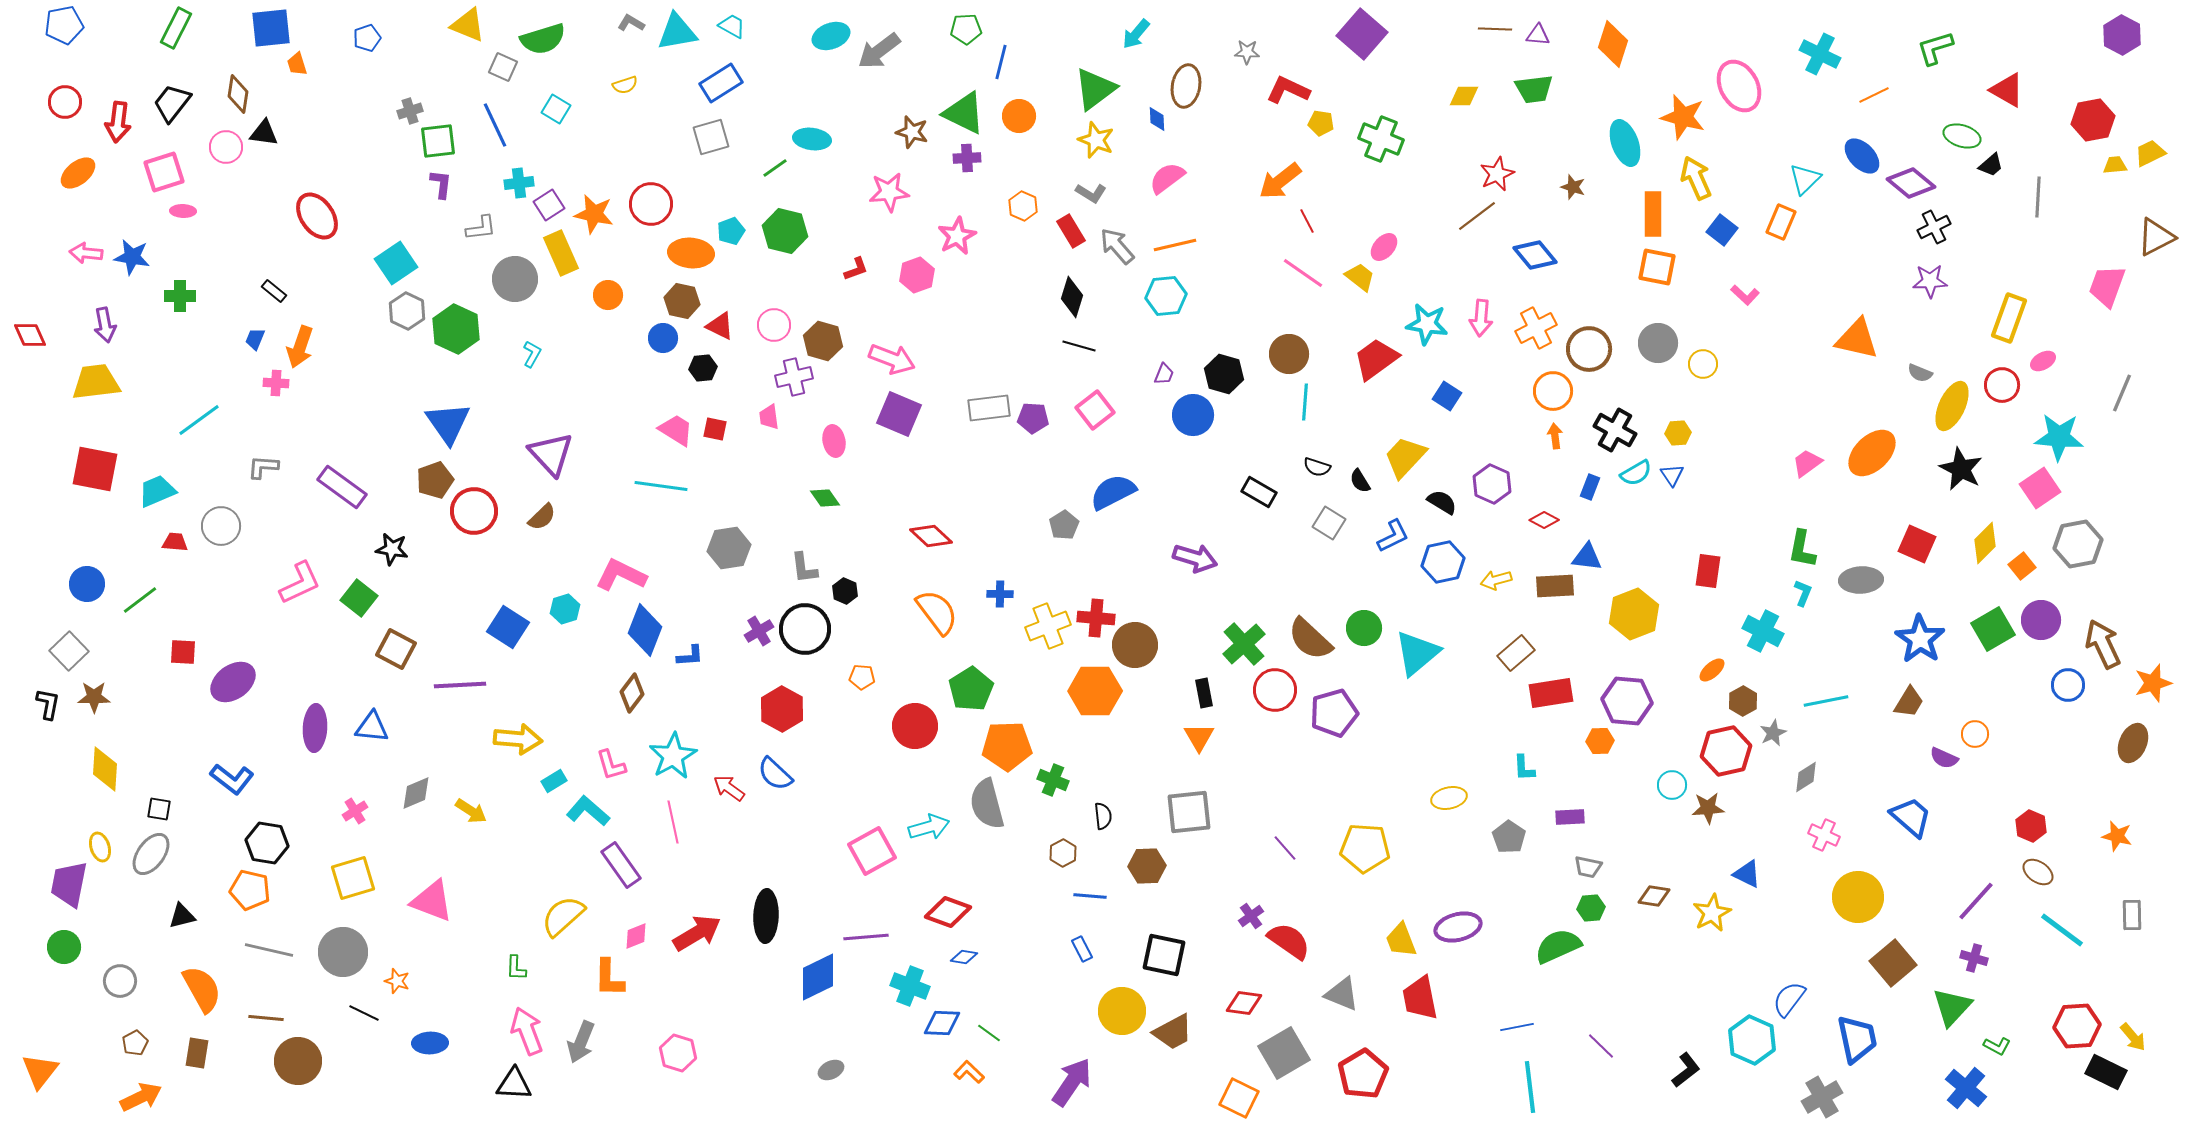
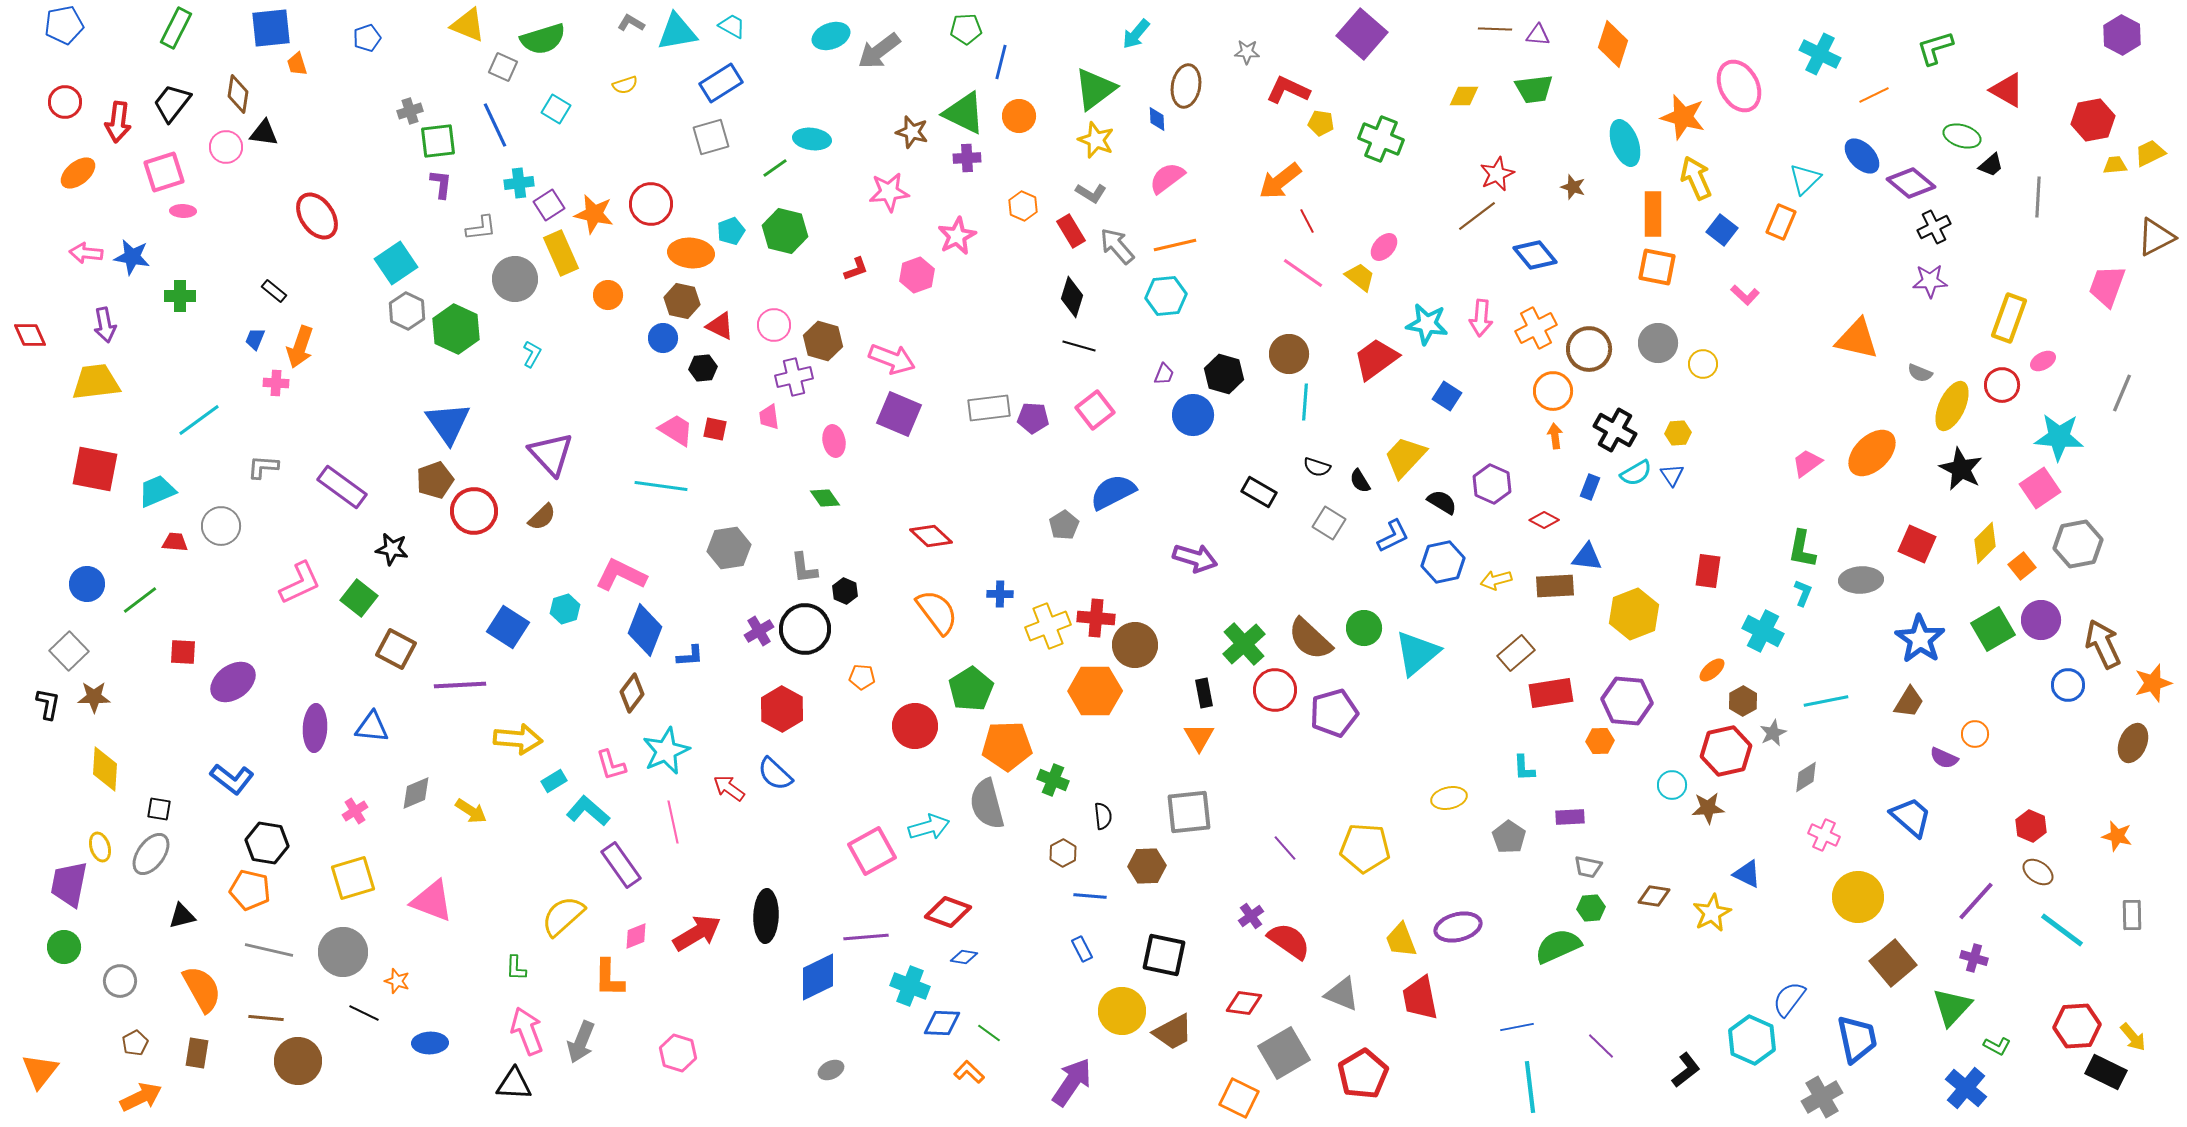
cyan star at (673, 756): moved 7 px left, 5 px up; rotated 6 degrees clockwise
